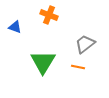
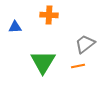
orange cross: rotated 18 degrees counterclockwise
blue triangle: rotated 24 degrees counterclockwise
orange line: moved 1 px up; rotated 24 degrees counterclockwise
